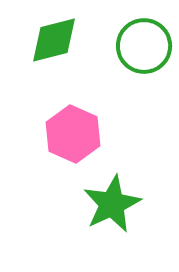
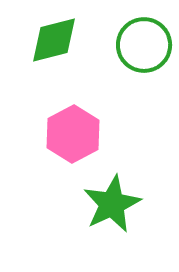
green circle: moved 1 px up
pink hexagon: rotated 8 degrees clockwise
